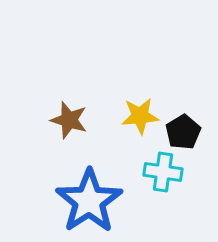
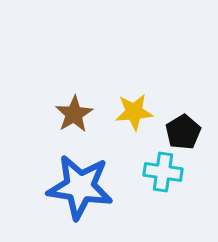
yellow star: moved 6 px left, 4 px up
brown star: moved 5 px right, 6 px up; rotated 24 degrees clockwise
blue star: moved 9 px left, 14 px up; rotated 30 degrees counterclockwise
